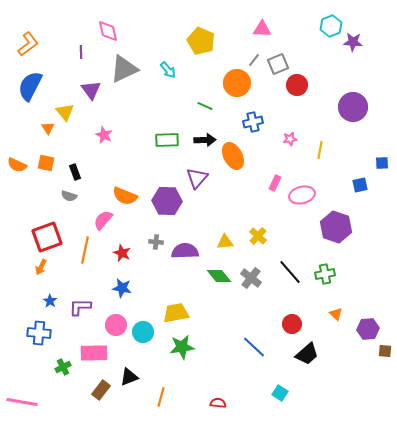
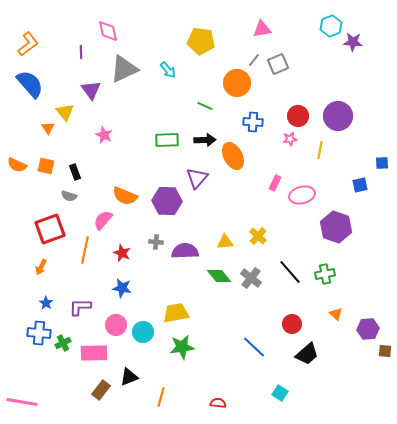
pink triangle at (262, 29): rotated 12 degrees counterclockwise
yellow pentagon at (201, 41): rotated 16 degrees counterclockwise
red circle at (297, 85): moved 1 px right, 31 px down
blue semicircle at (30, 86): moved 2 px up; rotated 112 degrees clockwise
purple circle at (353, 107): moved 15 px left, 9 px down
blue cross at (253, 122): rotated 18 degrees clockwise
orange square at (46, 163): moved 3 px down
red square at (47, 237): moved 3 px right, 8 px up
blue star at (50, 301): moved 4 px left, 2 px down
green cross at (63, 367): moved 24 px up
